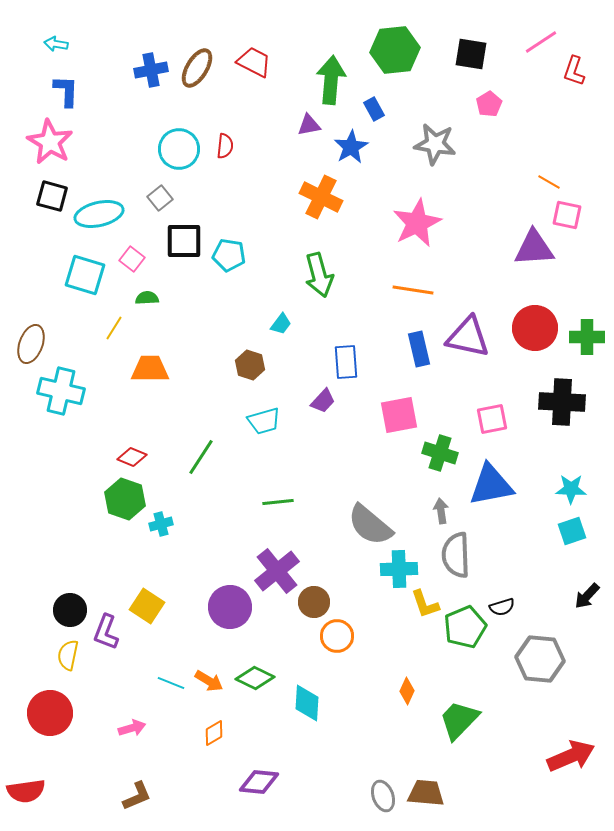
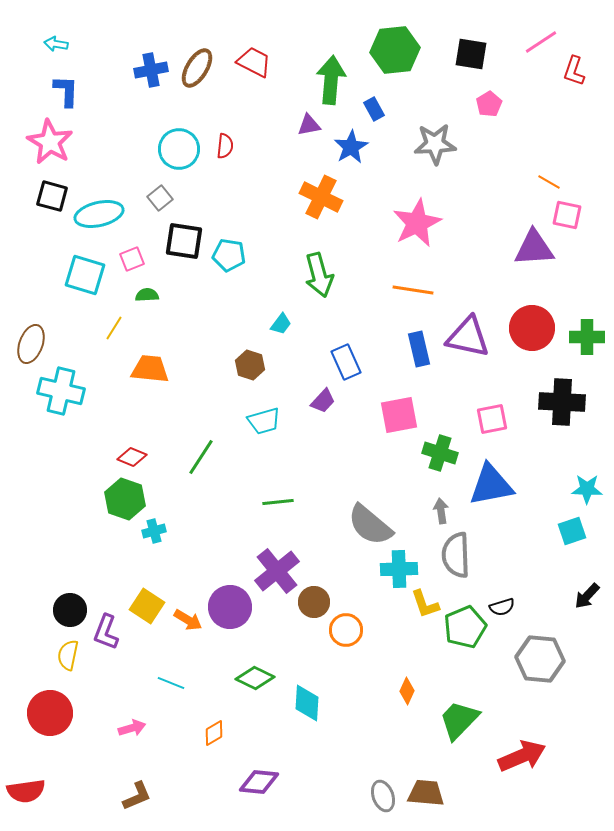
gray star at (435, 144): rotated 12 degrees counterclockwise
black square at (184, 241): rotated 9 degrees clockwise
pink square at (132, 259): rotated 30 degrees clockwise
green semicircle at (147, 298): moved 3 px up
red circle at (535, 328): moved 3 px left
blue rectangle at (346, 362): rotated 20 degrees counterclockwise
orange trapezoid at (150, 369): rotated 6 degrees clockwise
cyan star at (571, 489): moved 16 px right
cyan cross at (161, 524): moved 7 px left, 7 px down
orange circle at (337, 636): moved 9 px right, 6 px up
orange arrow at (209, 681): moved 21 px left, 61 px up
red arrow at (571, 756): moved 49 px left
